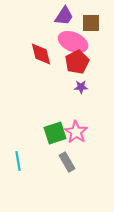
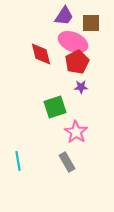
green square: moved 26 px up
